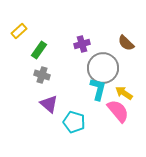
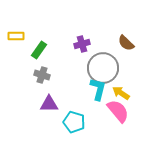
yellow rectangle: moved 3 px left, 5 px down; rotated 42 degrees clockwise
yellow arrow: moved 3 px left
purple triangle: rotated 42 degrees counterclockwise
